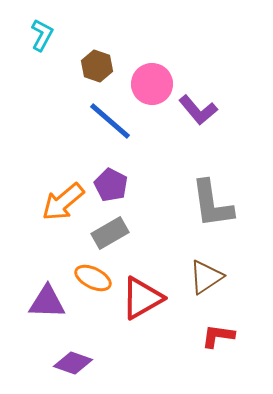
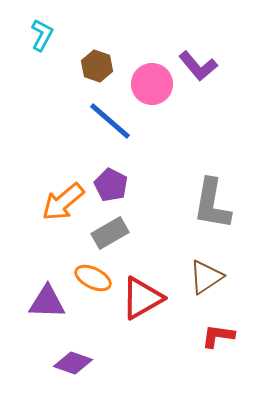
purple L-shape: moved 44 px up
gray L-shape: rotated 18 degrees clockwise
